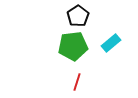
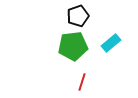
black pentagon: rotated 15 degrees clockwise
red line: moved 5 px right
